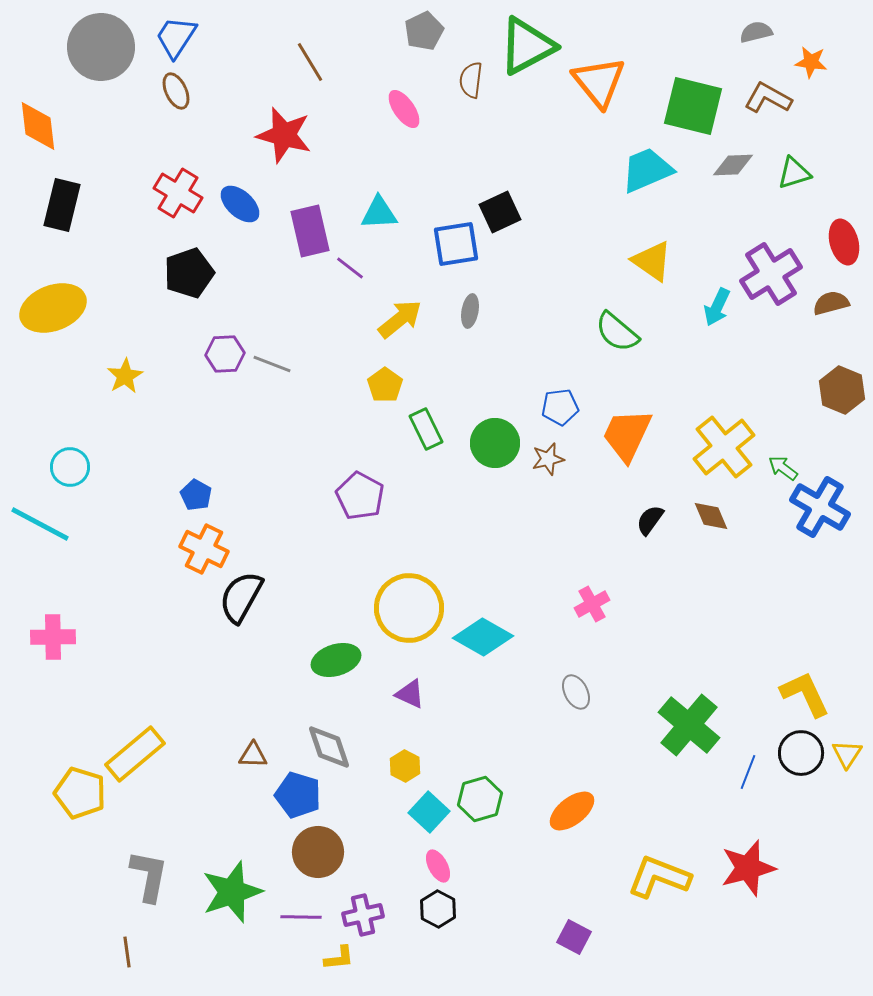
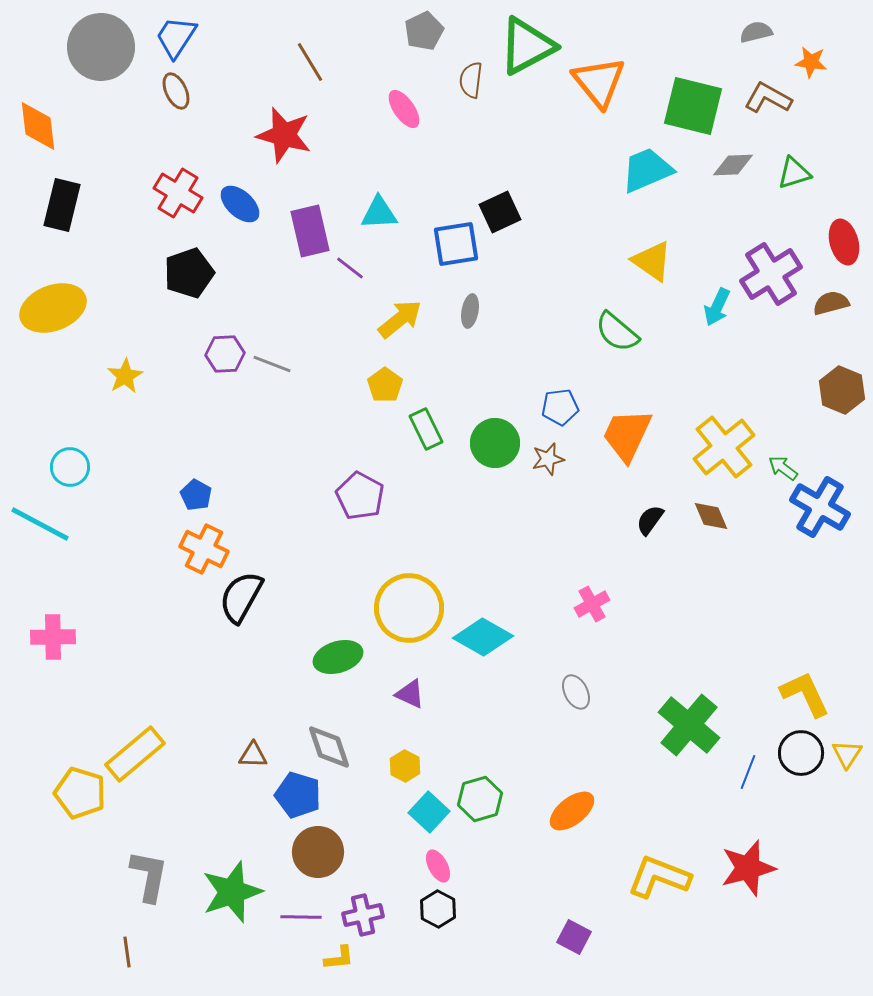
green ellipse at (336, 660): moved 2 px right, 3 px up
